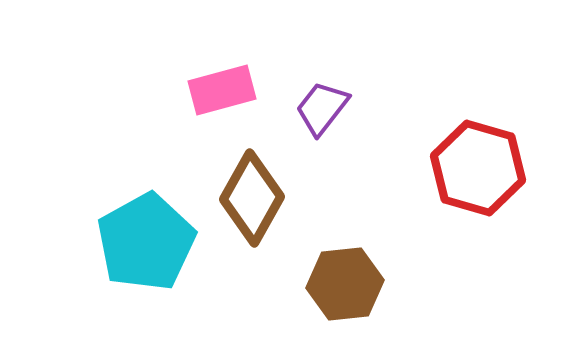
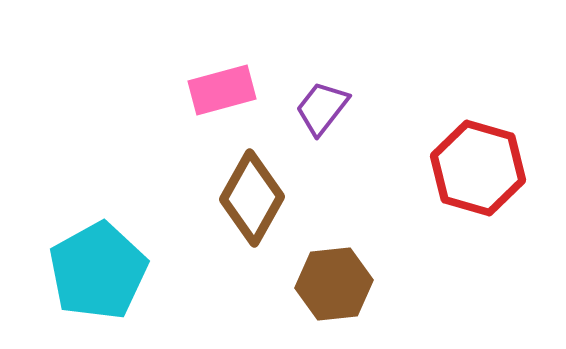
cyan pentagon: moved 48 px left, 29 px down
brown hexagon: moved 11 px left
